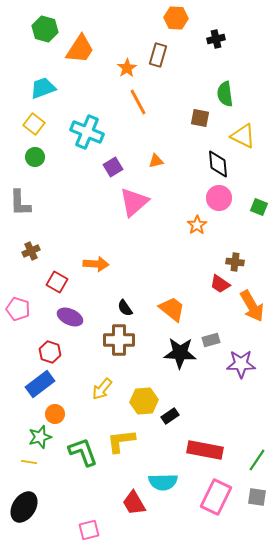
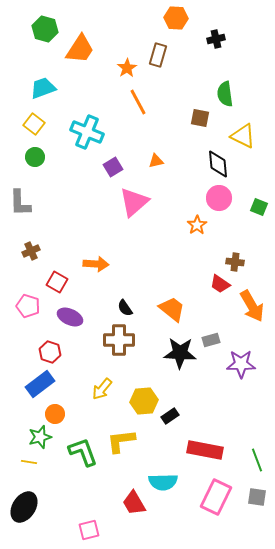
pink pentagon at (18, 309): moved 10 px right, 3 px up
green line at (257, 460): rotated 55 degrees counterclockwise
